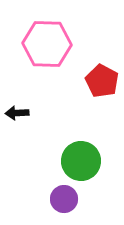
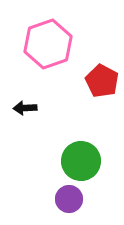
pink hexagon: moved 1 px right; rotated 21 degrees counterclockwise
black arrow: moved 8 px right, 5 px up
purple circle: moved 5 px right
